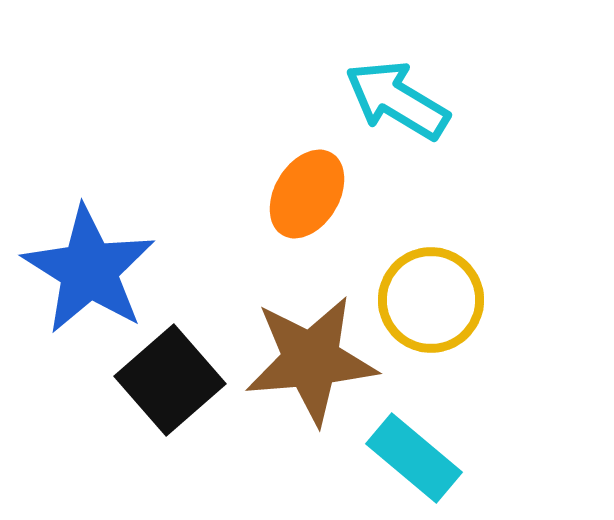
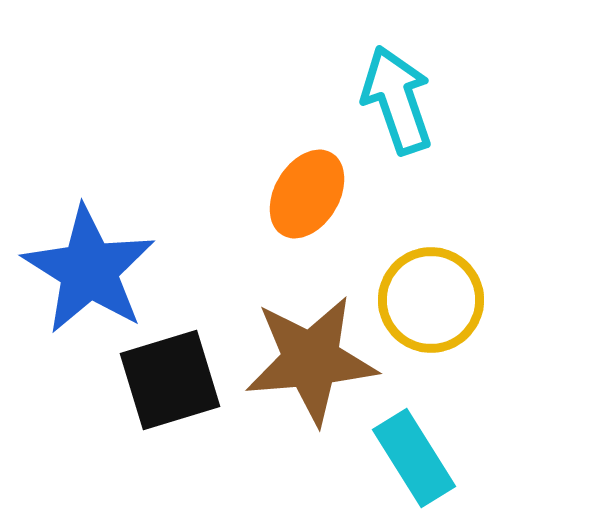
cyan arrow: rotated 40 degrees clockwise
black square: rotated 24 degrees clockwise
cyan rectangle: rotated 18 degrees clockwise
